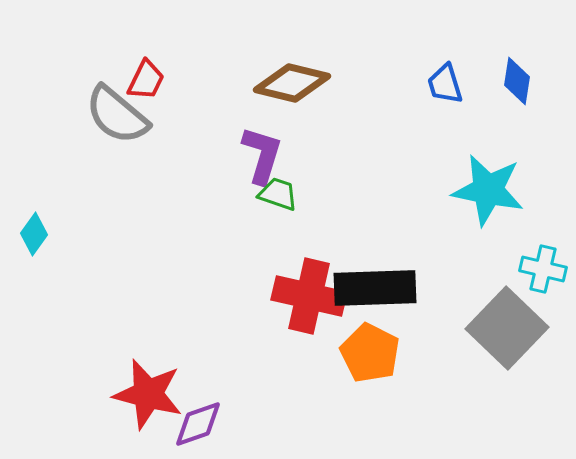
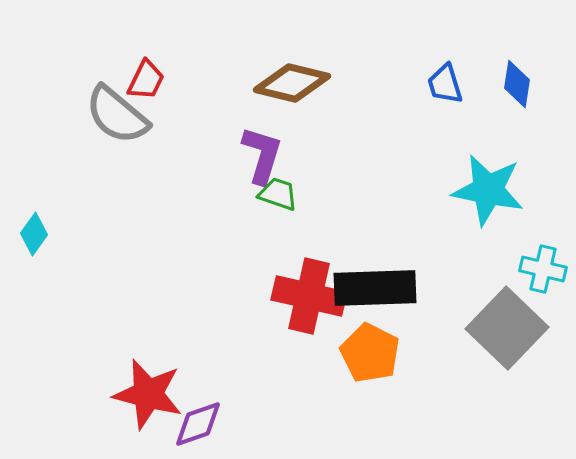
blue diamond: moved 3 px down
